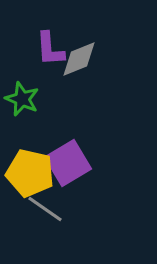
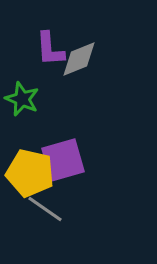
purple square: moved 5 px left, 3 px up; rotated 15 degrees clockwise
